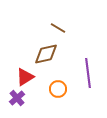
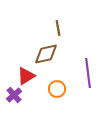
brown line: rotated 49 degrees clockwise
red triangle: moved 1 px right, 1 px up
orange circle: moved 1 px left
purple cross: moved 3 px left, 3 px up
